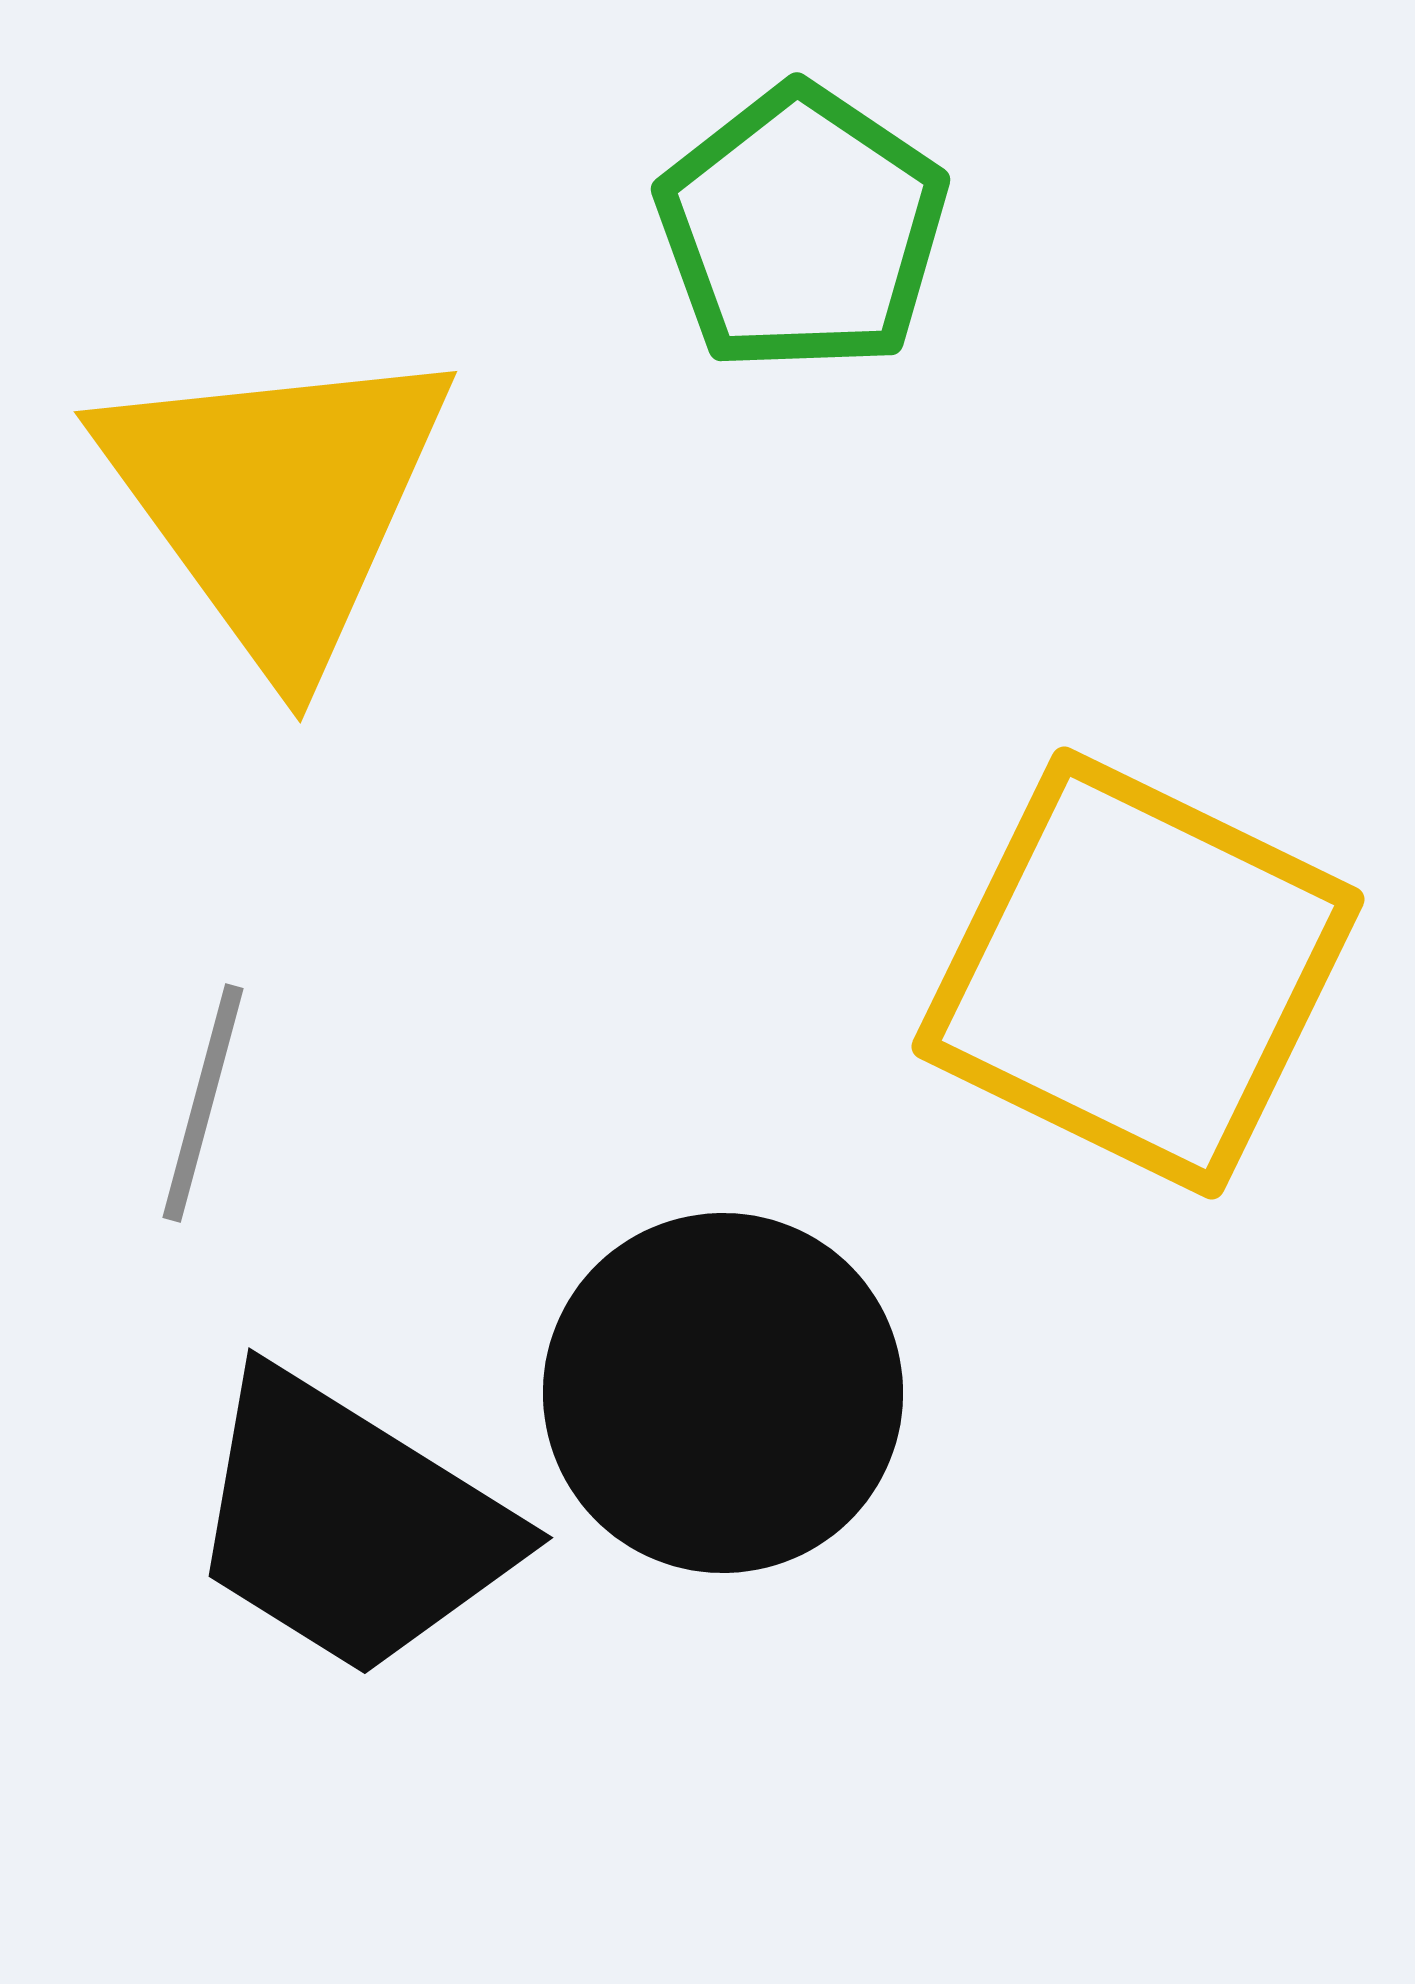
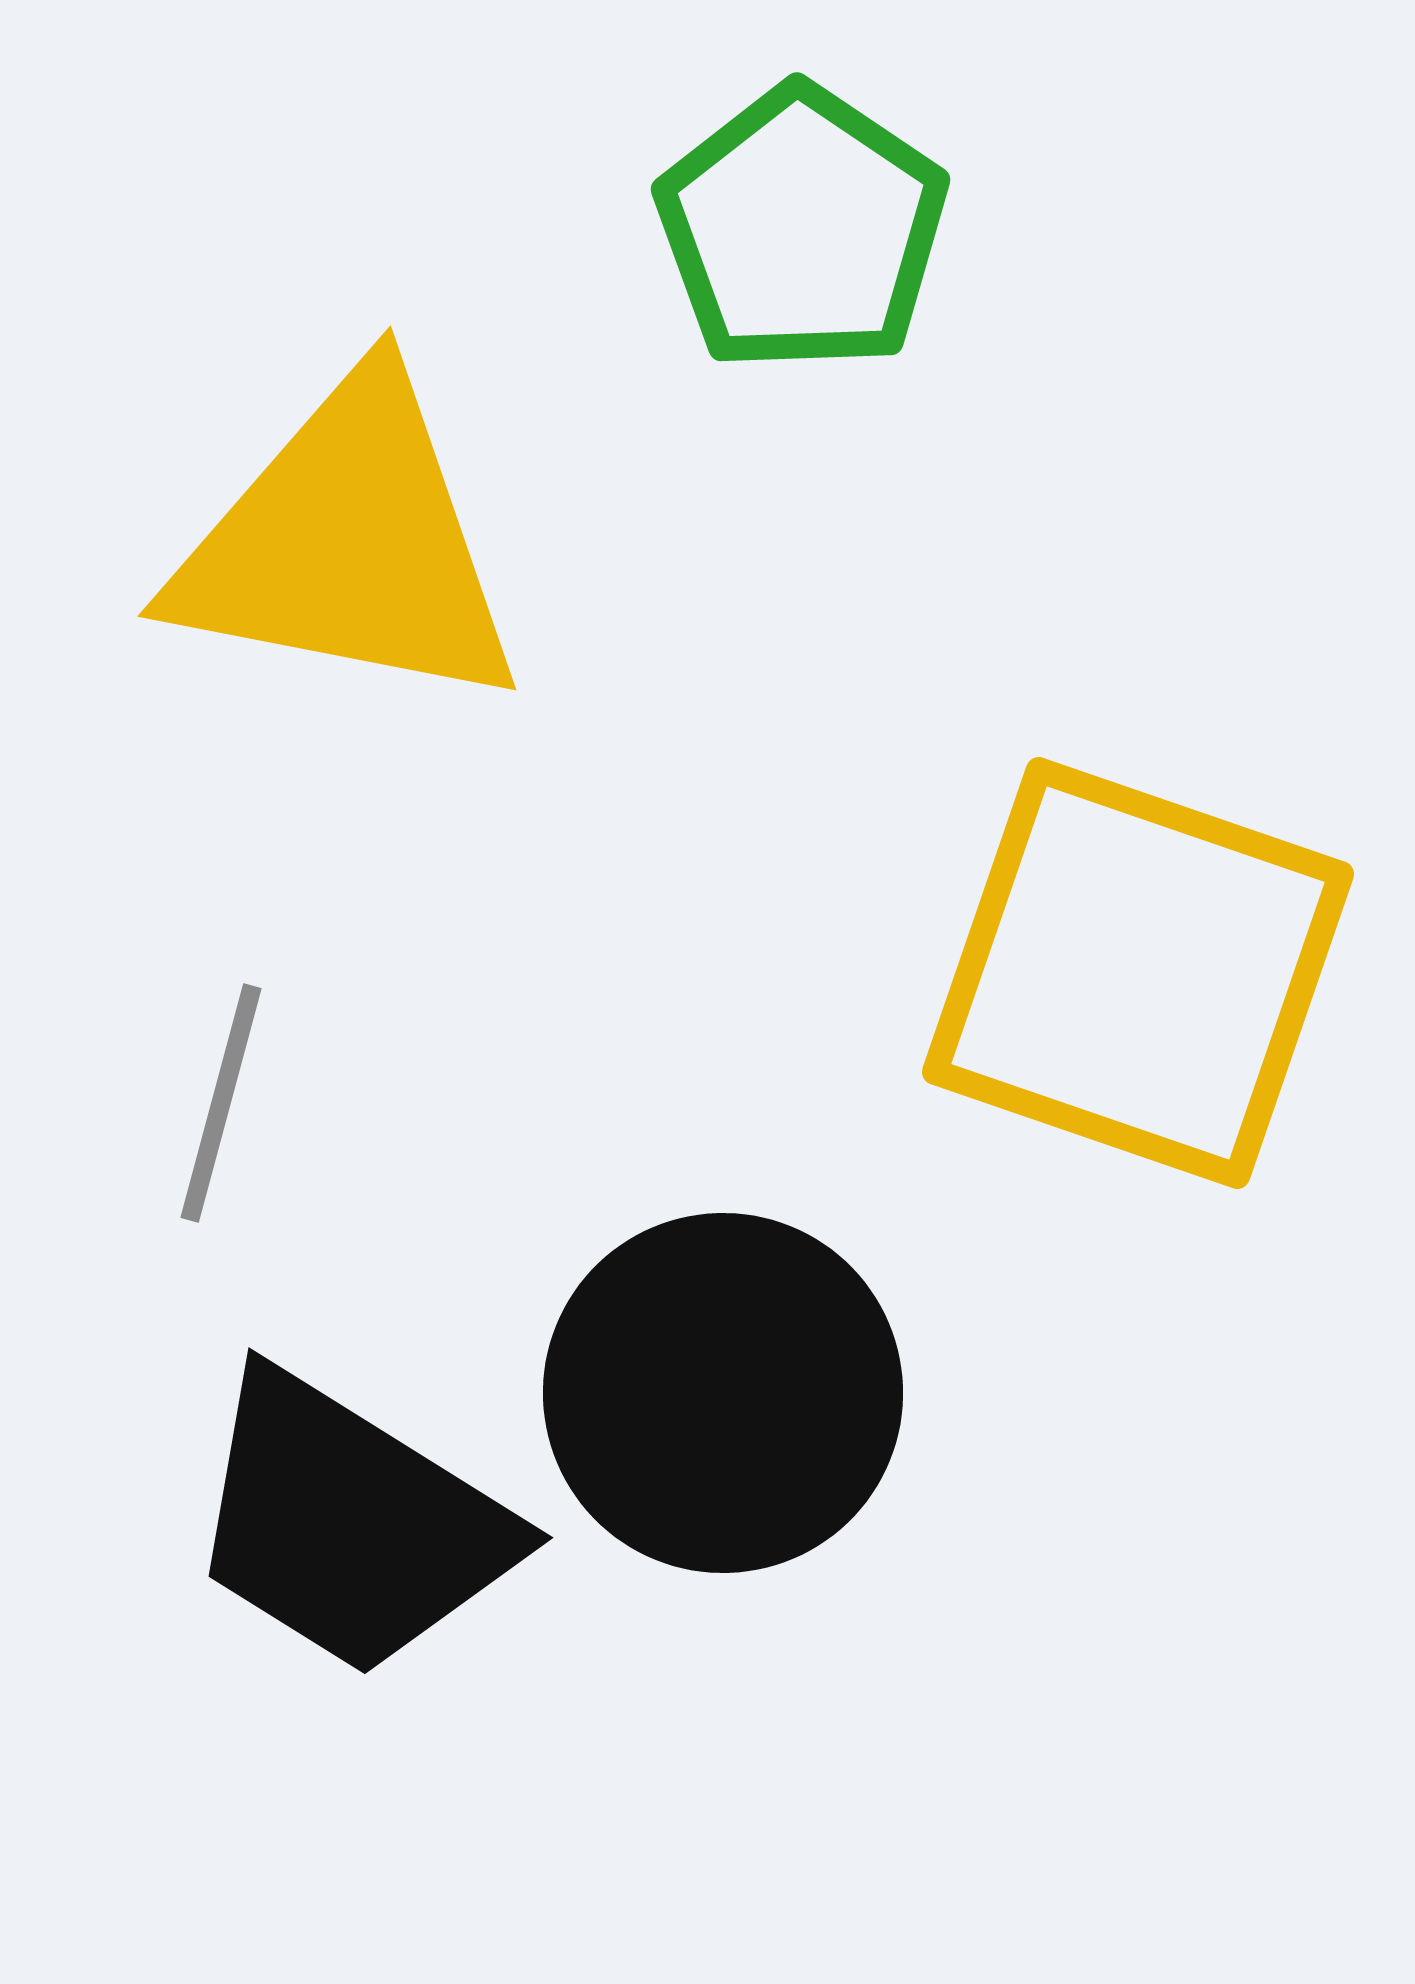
yellow triangle: moved 71 px right, 42 px down; rotated 43 degrees counterclockwise
yellow square: rotated 7 degrees counterclockwise
gray line: moved 18 px right
